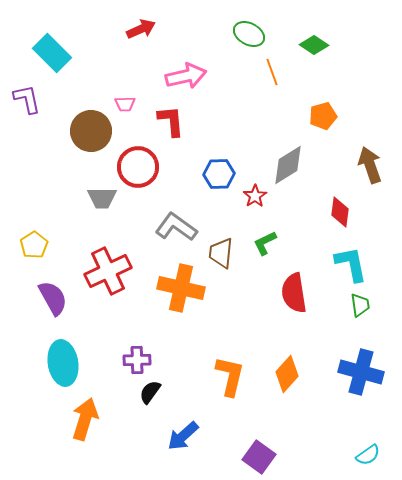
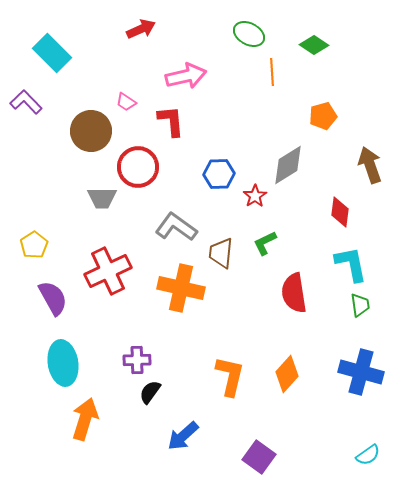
orange line: rotated 16 degrees clockwise
purple L-shape: moved 1 px left, 3 px down; rotated 32 degrees counterclockwise
pink trapezoid: moved 1 px right, 2 px up; rotated 35 degrees clockwise
